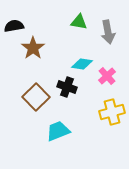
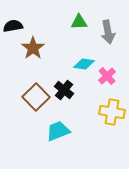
green triangle: rotated 12 degrees counterclockwise
black semicircle: moved 1 px left
cyan diamond: moved 2 px right
black cross: moved 3 px left, 3 px down; rotated 18 degrees clockwise
yellow cross: rotated 25 degrees clockwise
